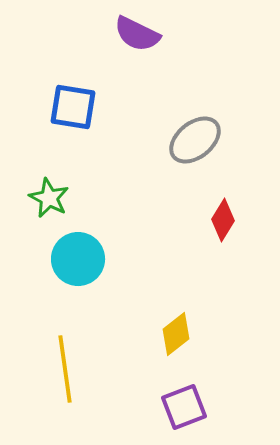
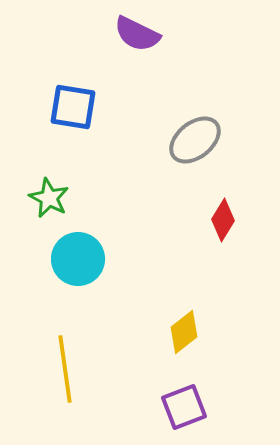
yellow diamond: moved 8 px right, 2 px up
